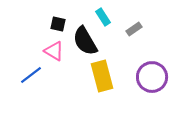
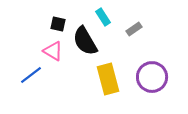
pink triangle: moved 1 px left
yellow rectangle: moved 6 px right, 3 px down
